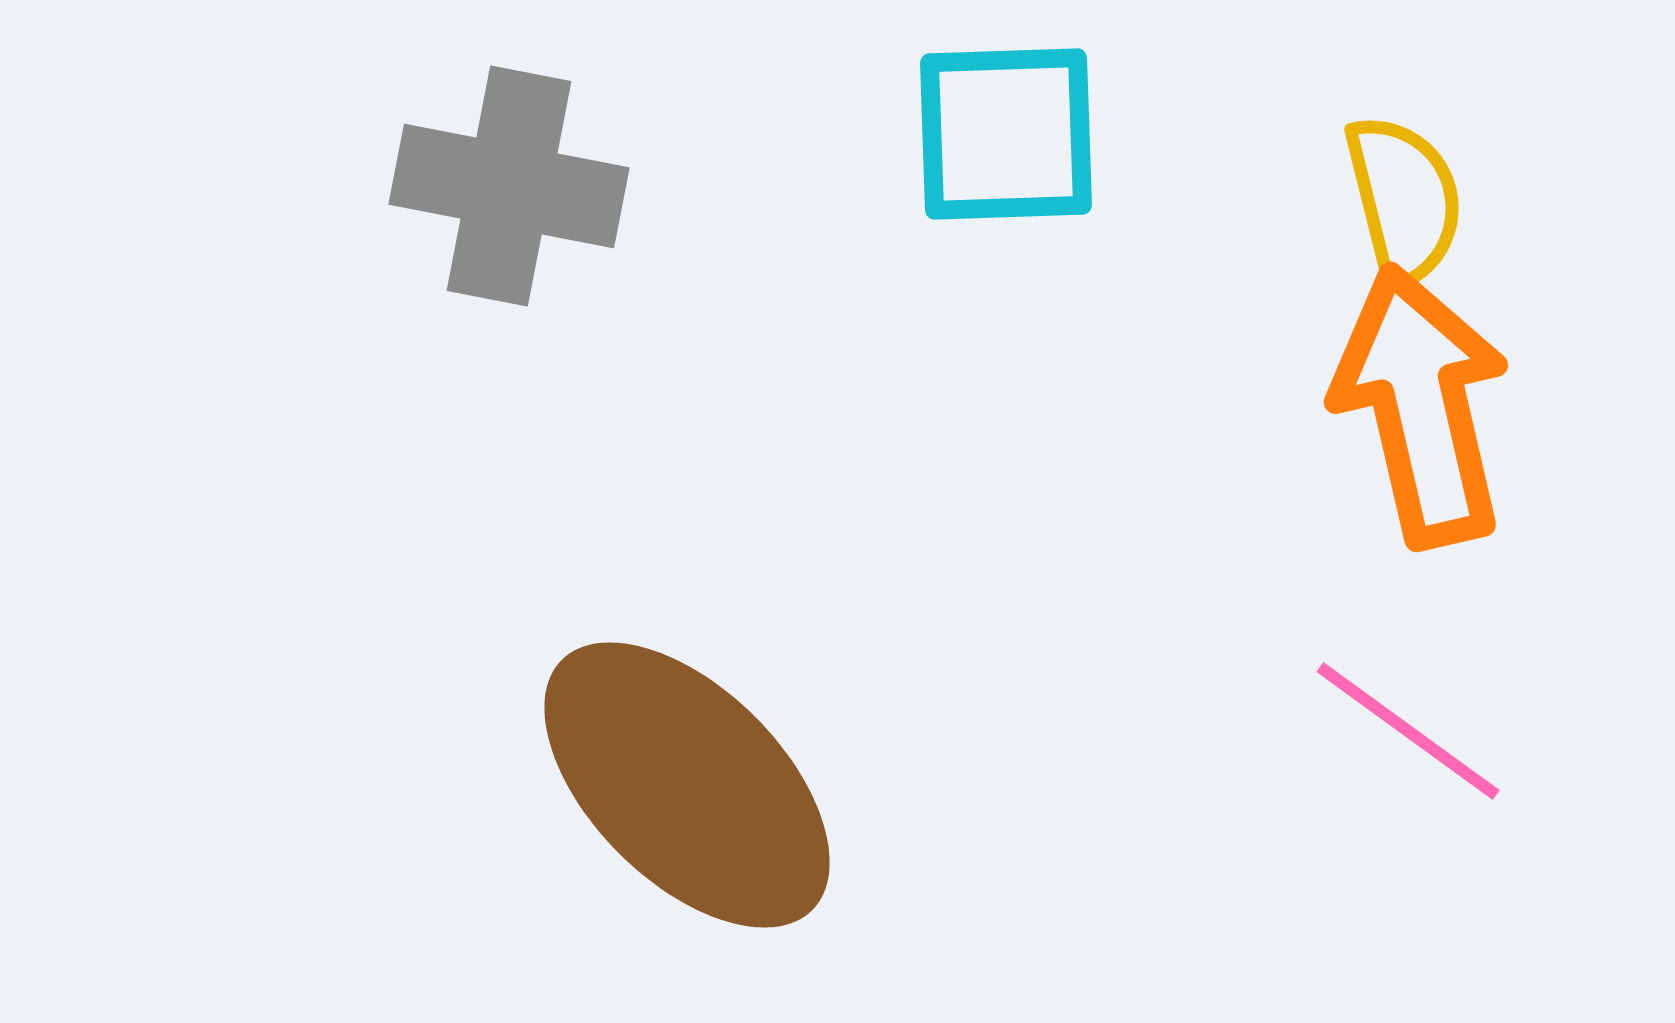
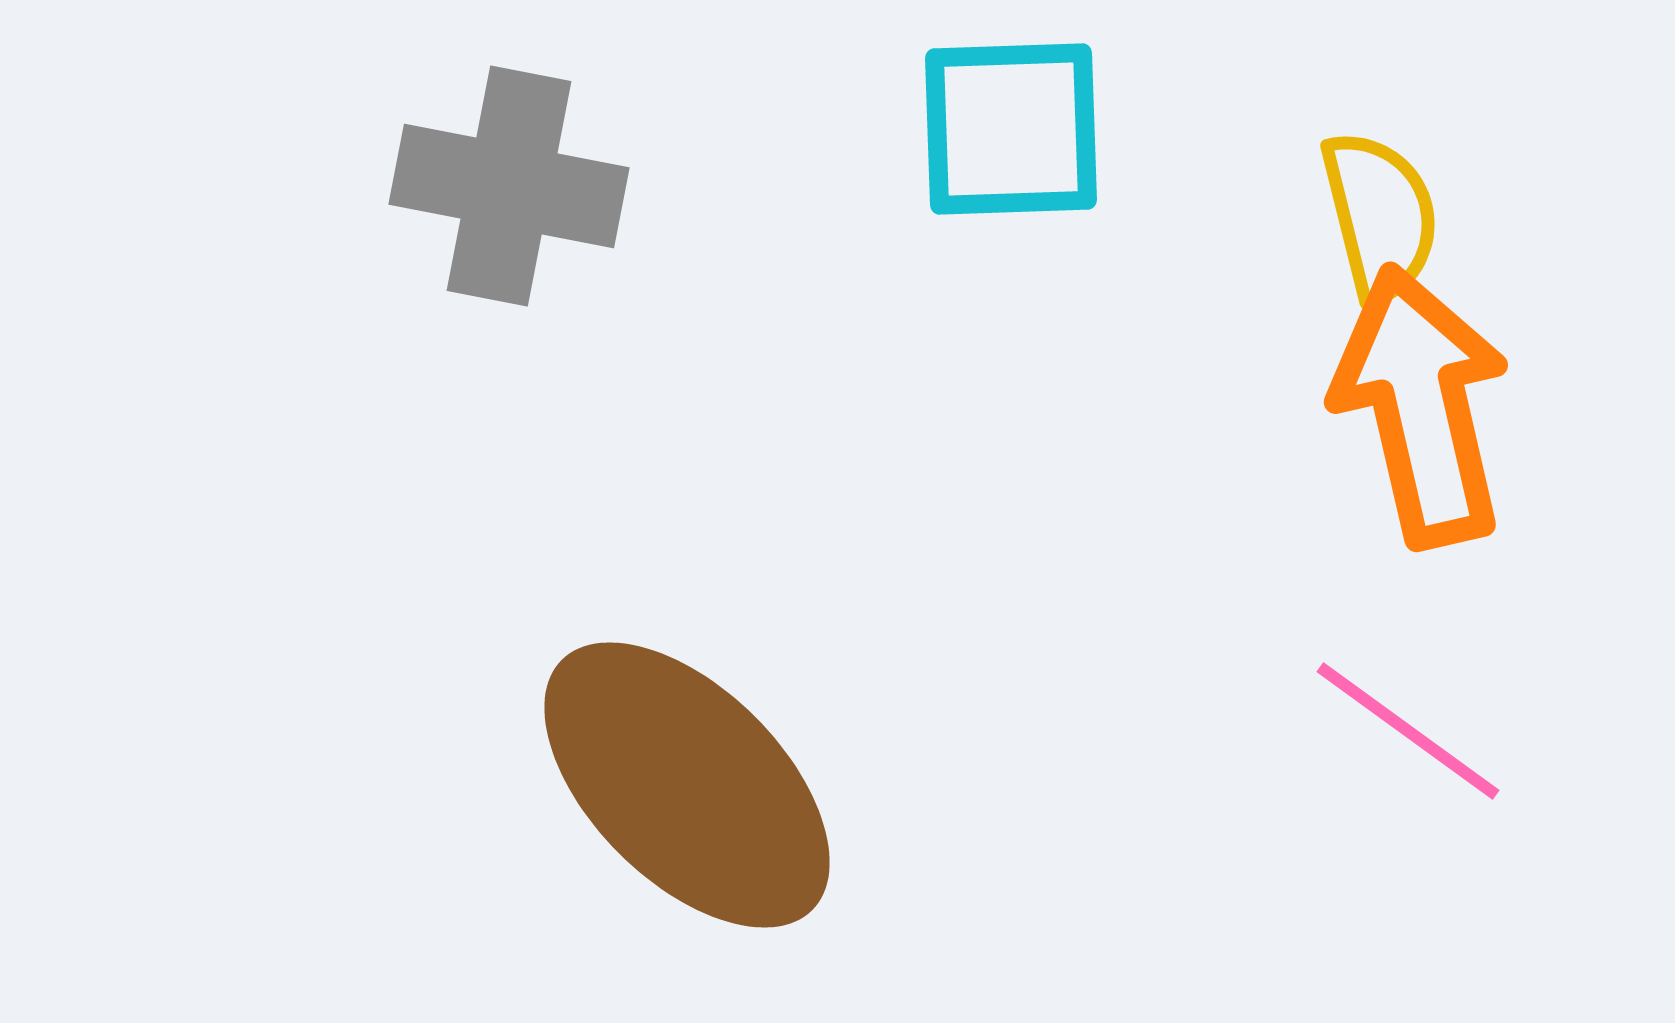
cyan square: moved 5 px right, 5 px up
yellow semicircle: moved 24 px left, 16 px down
